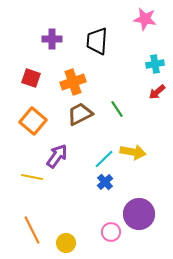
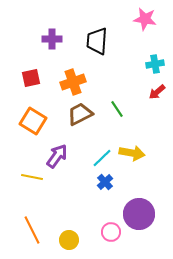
red square: rotated 30 degrees counterclockwise
orange square: rotated 8 degrees counterclockwise
yellow arrow: moved 1 px left, 1 px down
cyan line: moved 2 px left, 1 px up
yellow circle: moved 3 px right, 3 px up
